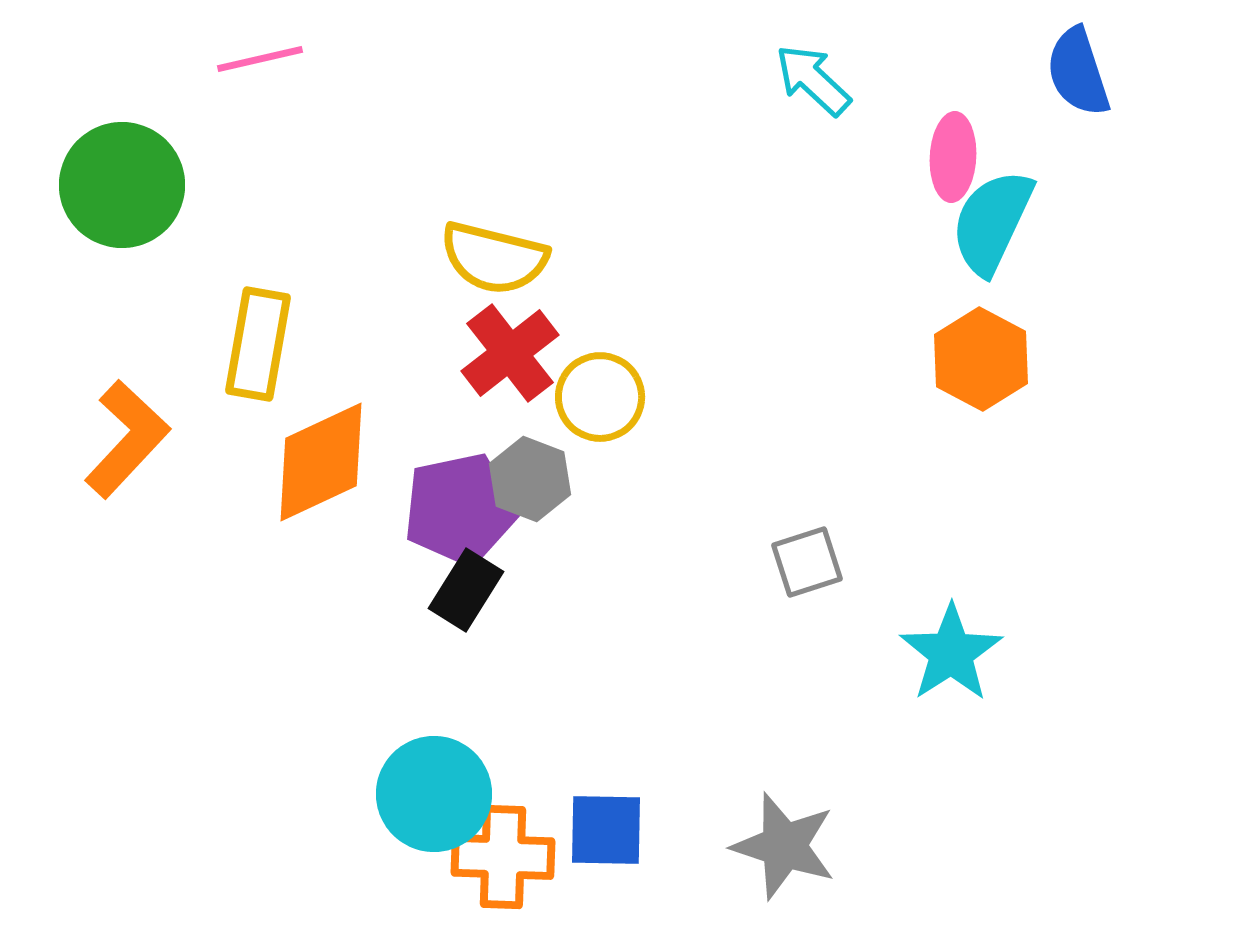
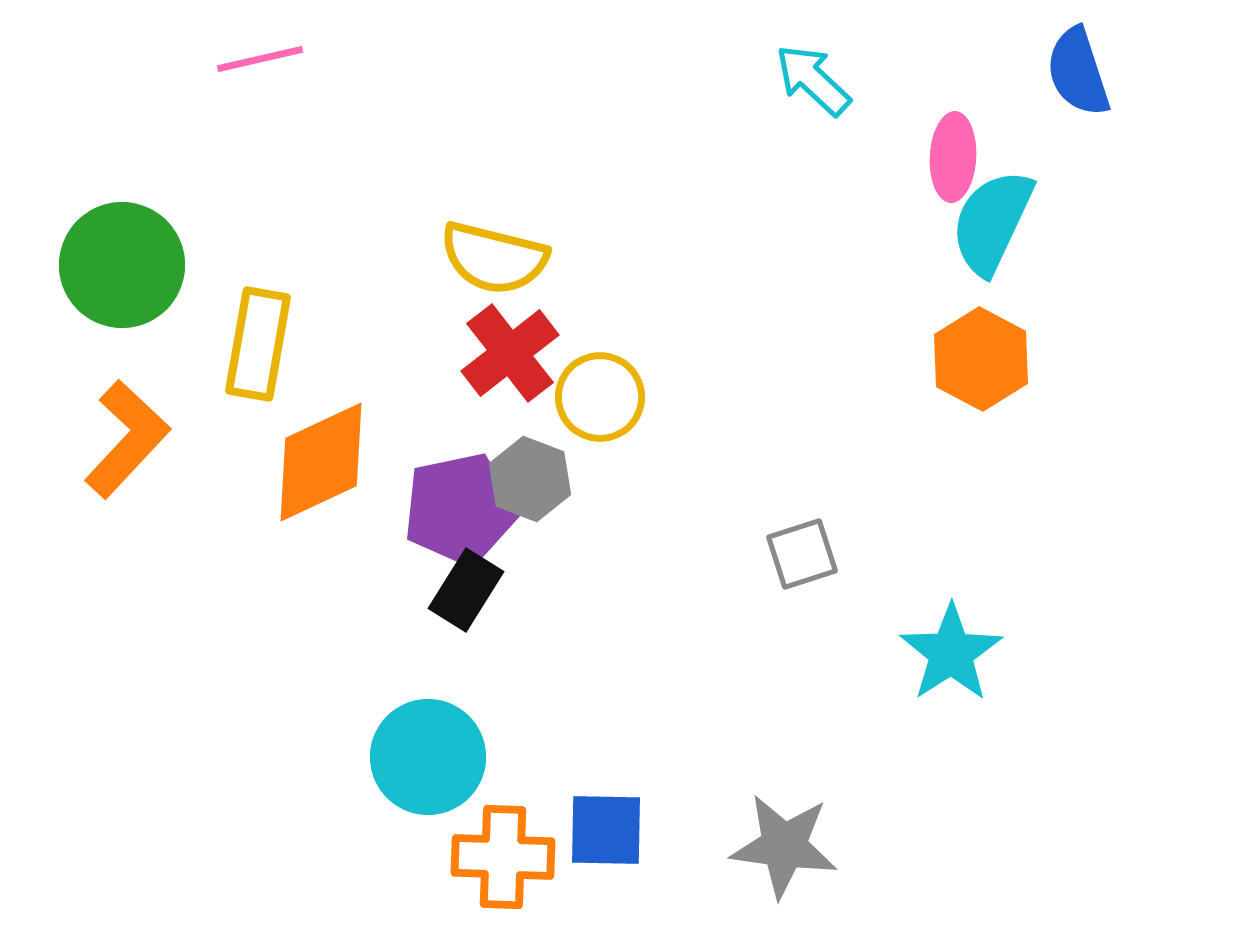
green circle: moved 80 px down
gray square: moved 5 px left, 8 px up
cyan circle: moved 6 px left, 37 px up
gray star: rotated 10 degrees counterclockwise
